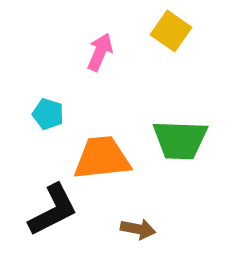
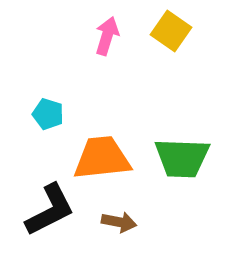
pink arrow: moved 7 px right, 16 px up; rotated 6 degrees counterclockwise
green trapezoid: moved 2 px right, 18 px down
black L-shape: moved 3 px left
brown arrow: moved 19 px left, 7 px up
